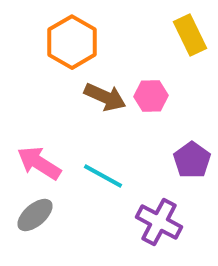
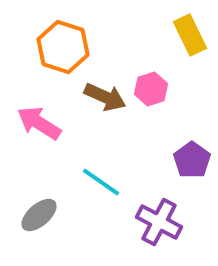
orange hexagon: moved 9 px left, 5 px down; rotated 12 degrees counterclockwise
pink hexagon: moved 7 px up; rotated 16 degrees counterclockwise
pink arrow: moved 40 px up
cyan line: moved 2 px left, 6 px down; rotated 6 degrees clockwise
gray ellipse: moved 4 px right
